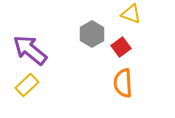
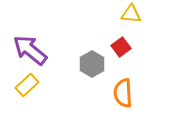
yellow triangle: rotated 15 degrees counterclockwise
gray hexagon: moved 30 px down
orange semicircle: moved 10 px down
